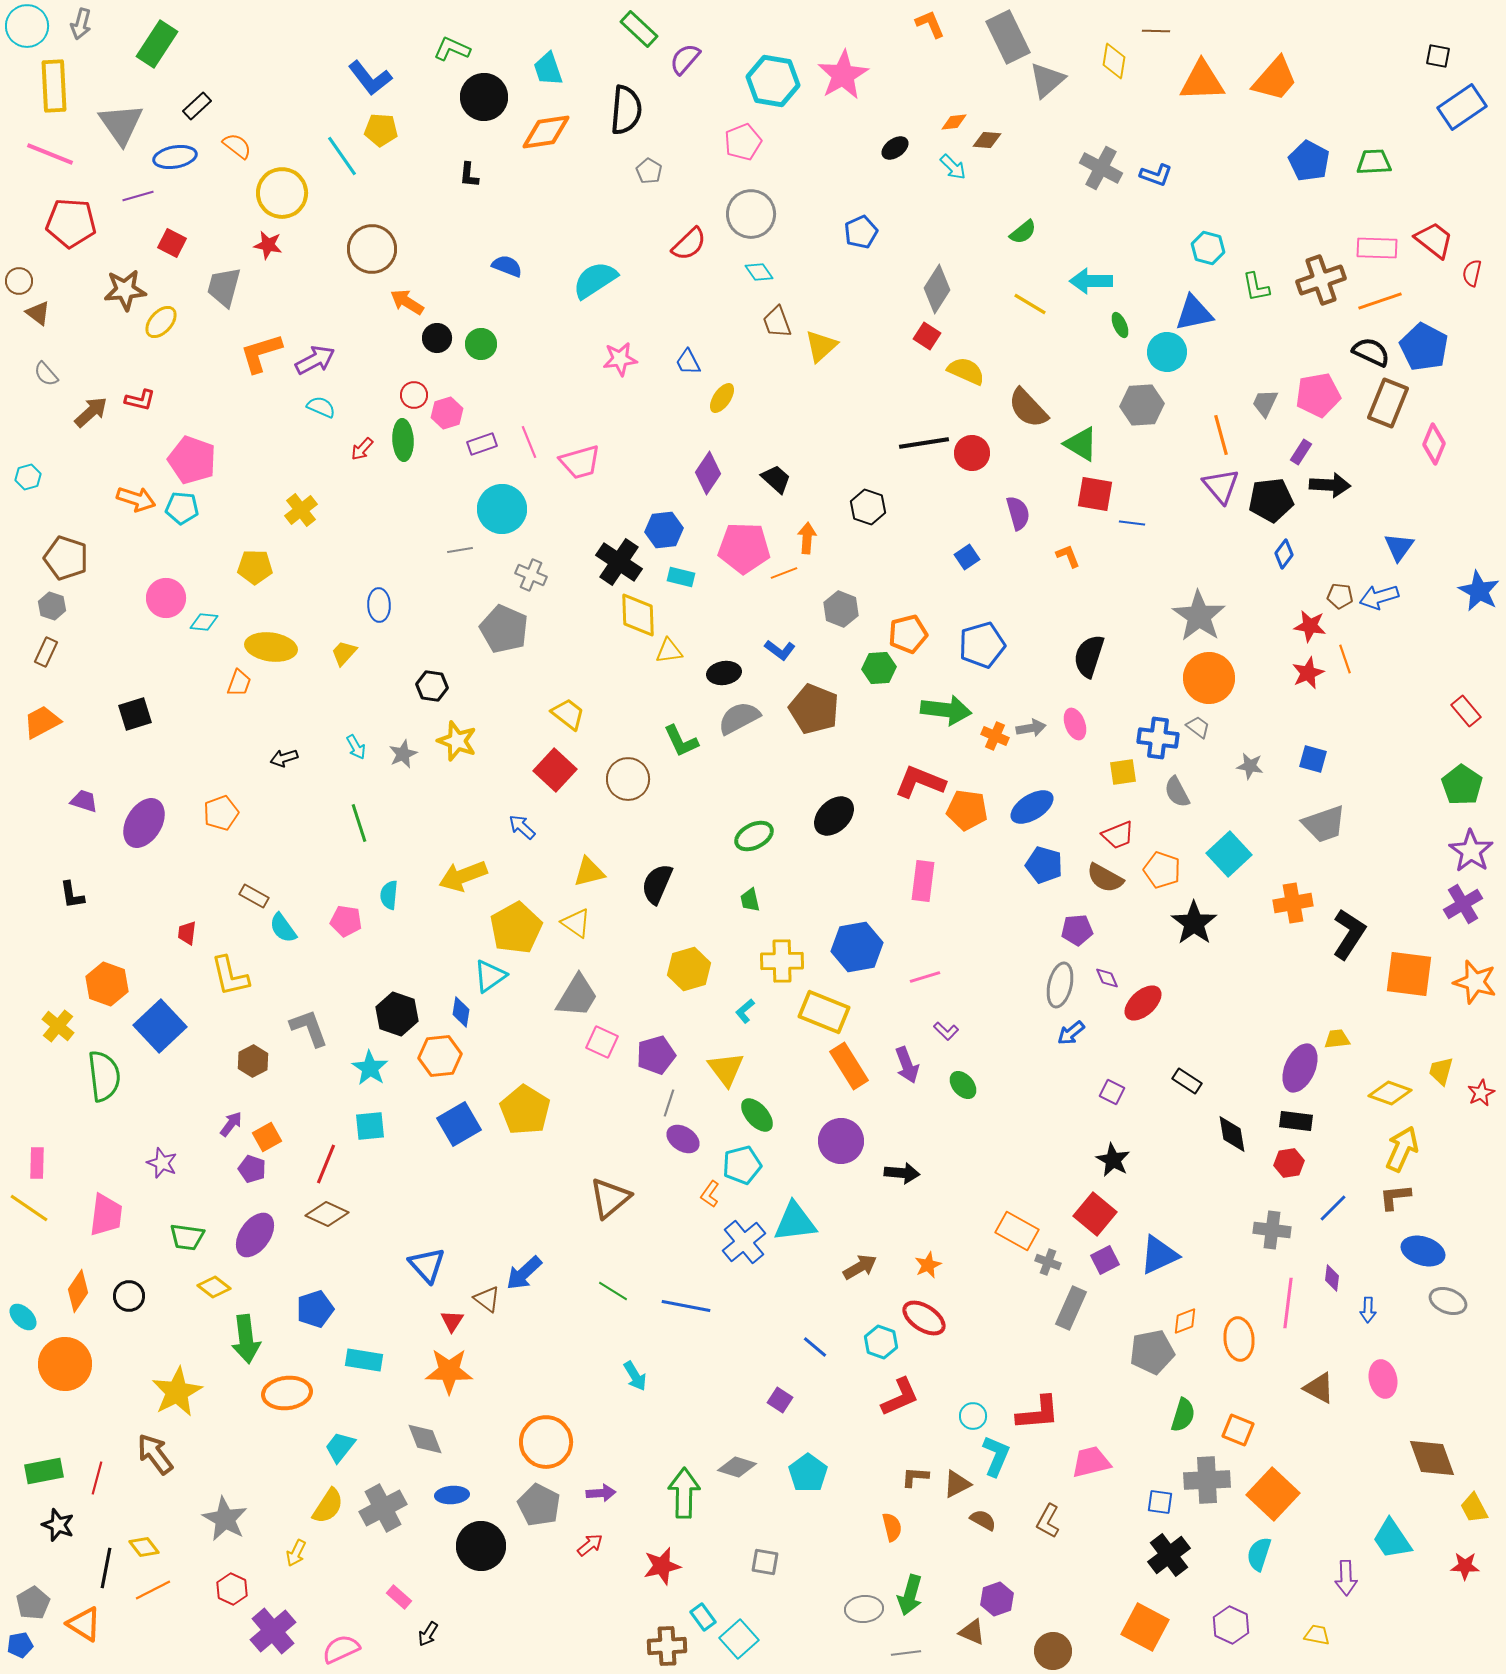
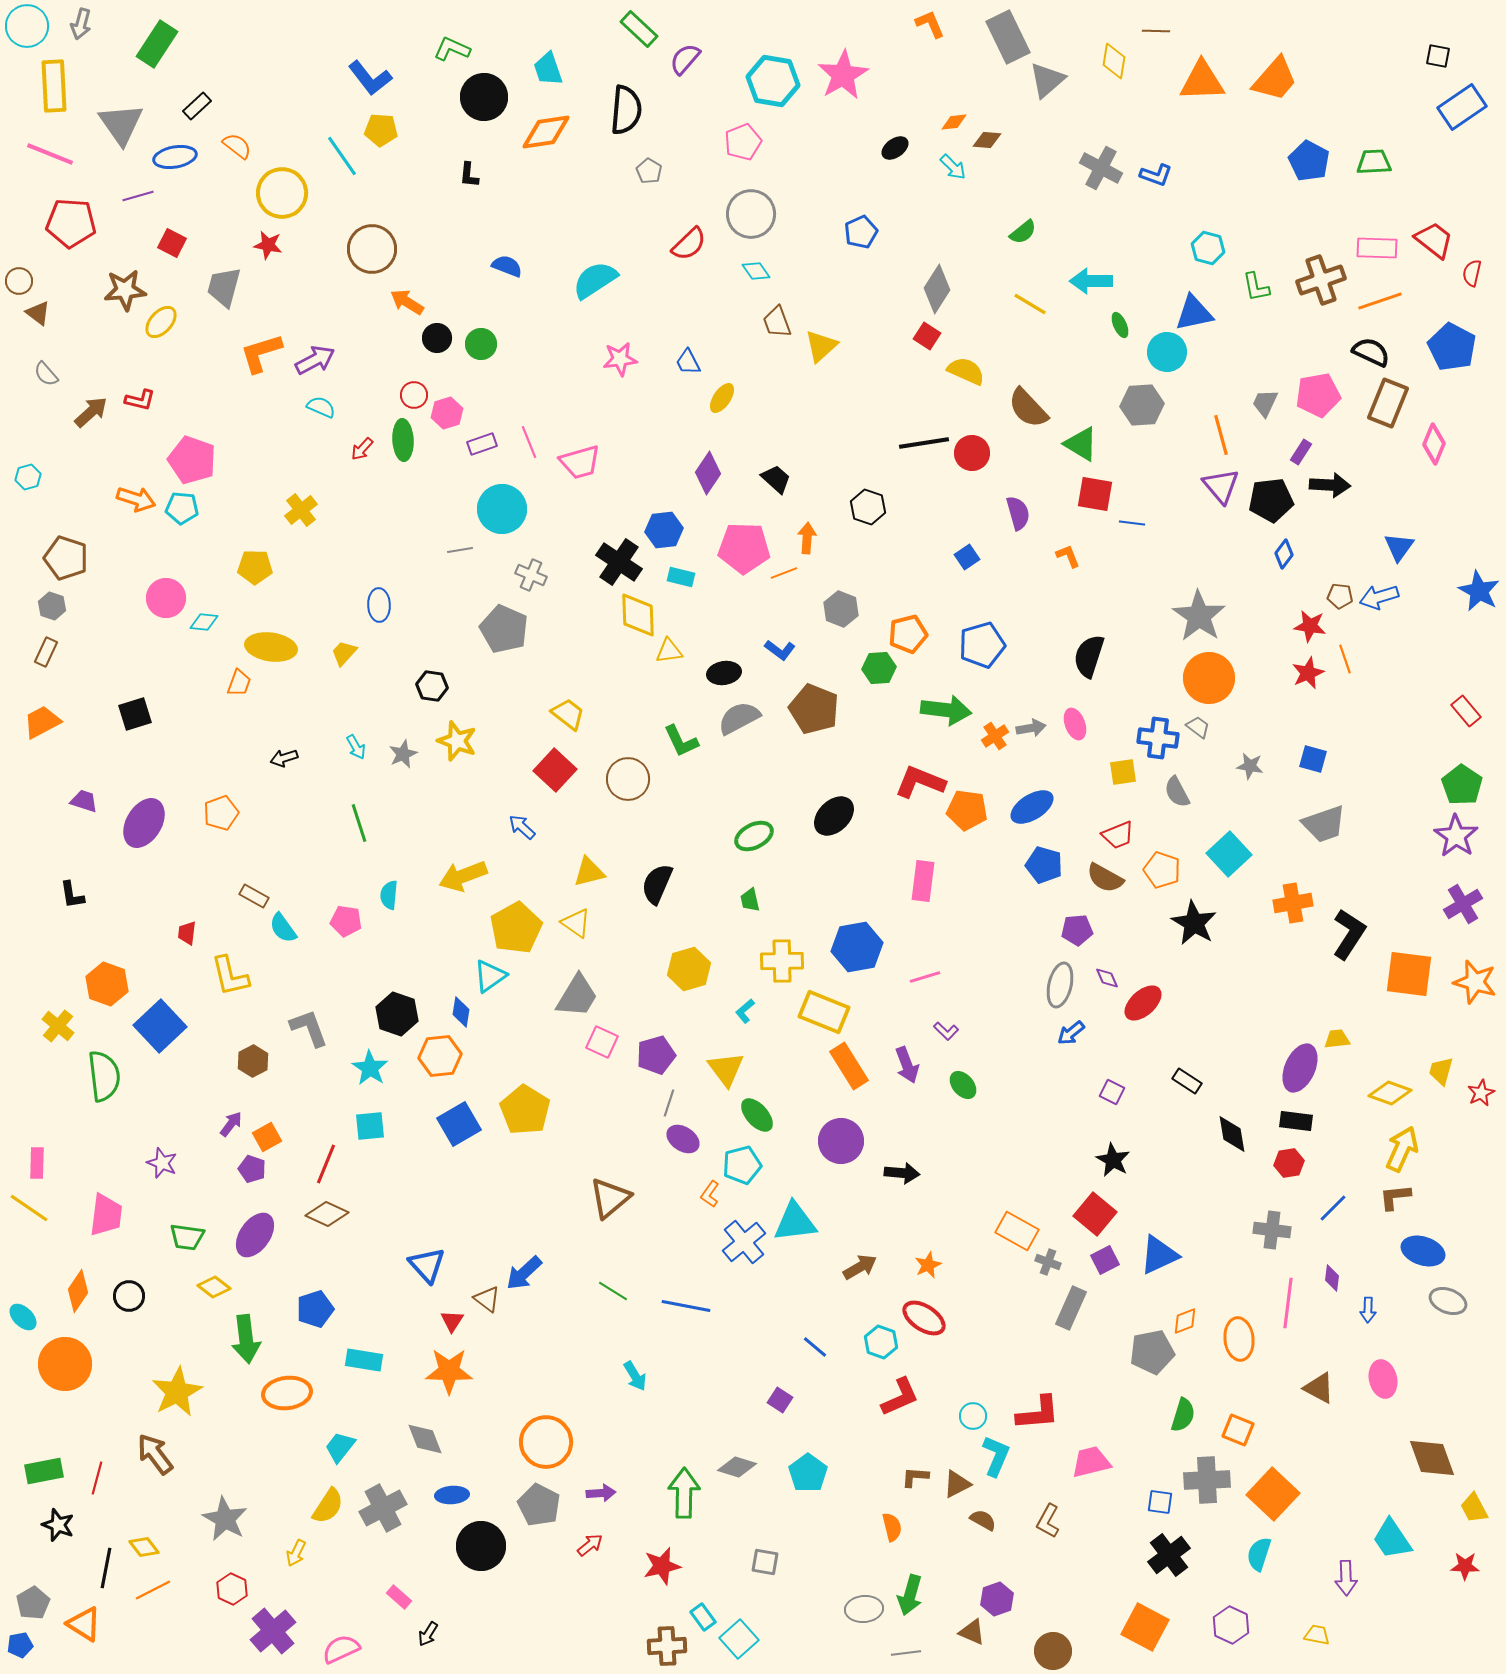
cyan diamond at (759, 272): moved 3 px left, 1 px up
blue pentagon at (1424, 347): moved 28 px right
orange cross at (995, 736): rotated 32 degrees clockwise
purple star at (1471, 851): moved 15 px left, 15 px up
black star at (1194, 923): rotated 6 degrees counterclockwise
